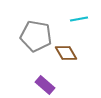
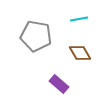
brown diamond: moved 14 px right
purple rectangle: moved 14 px right, 1 px up
